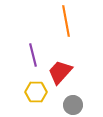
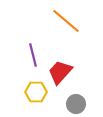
orange line: rotated 40 degrees counterclockwise
gray circle: moved 3 px right, 1 px up
